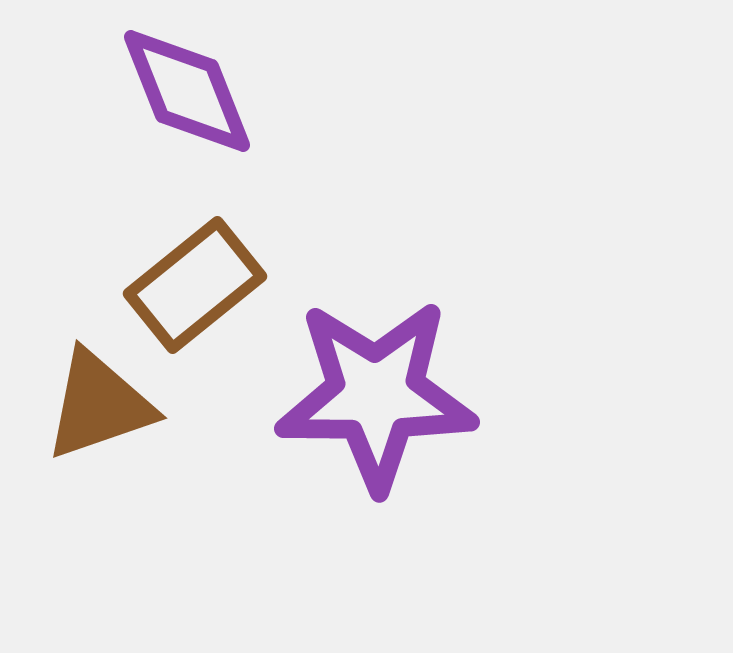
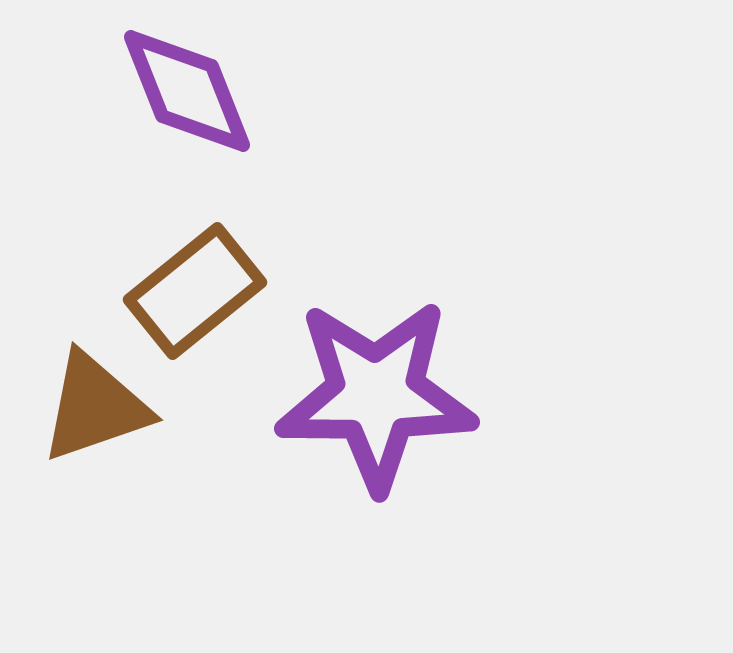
brown rectangle: moved 6 px down
brown triangle: moved 4 px left, 2 px down
